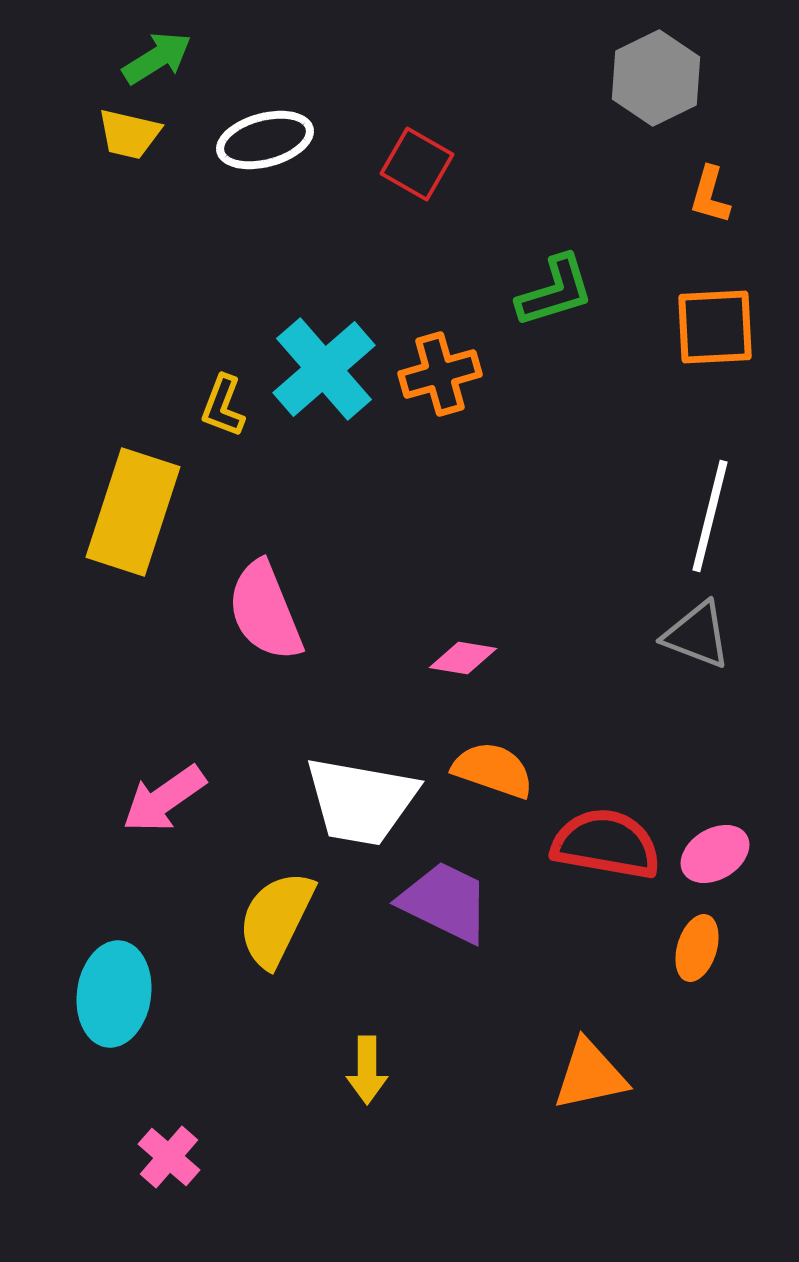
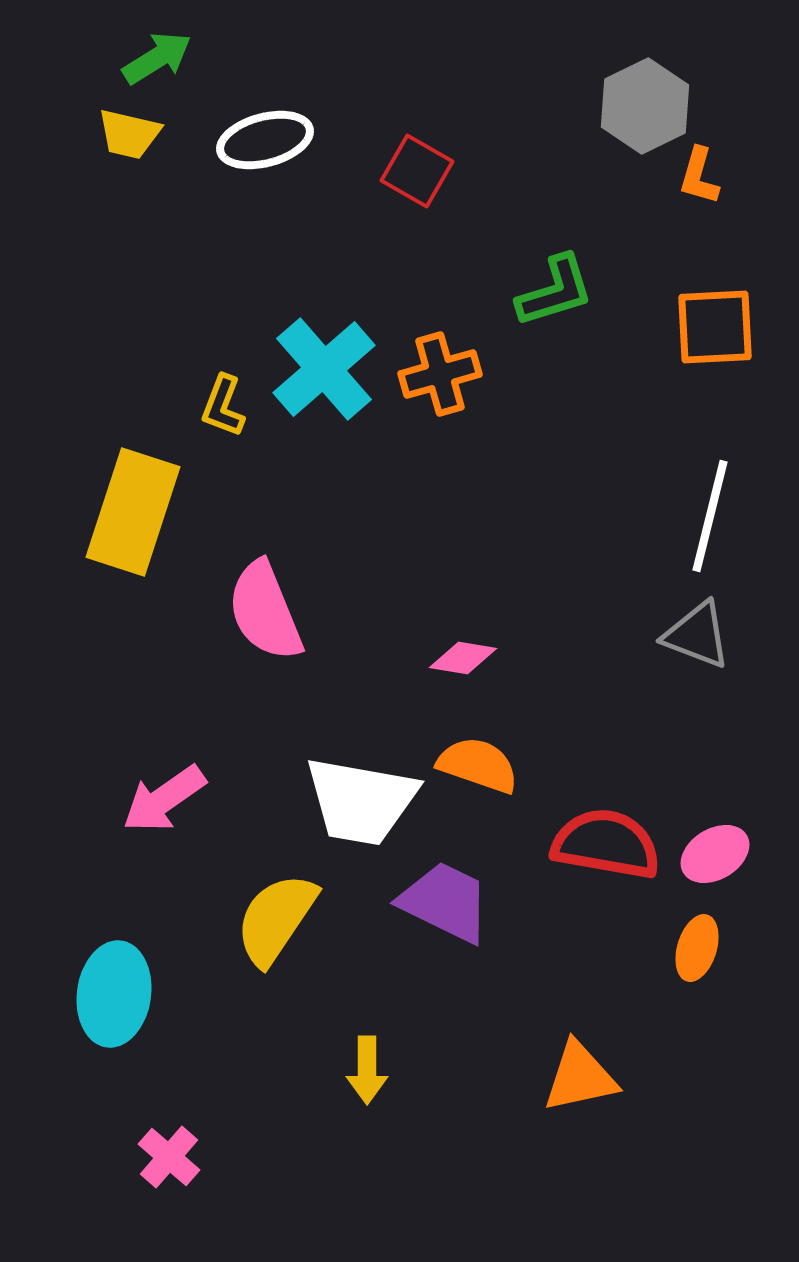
gray hexagon: moved 11 px left, 28 px down
red square: moved 7 px down
orange L-shape: moved 11 px left, 19 px up
orange semicircle: moved 15 px left, 5 px up
yellow semicircle: rotated 8 degrees clockwise
orange triangle: moved 10 px left, 2 px down
